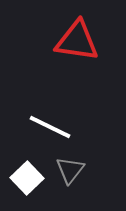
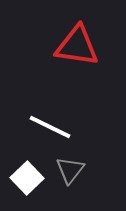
red triangle: moved 5 px down
